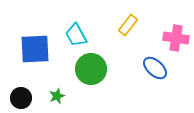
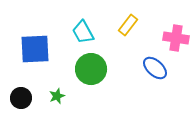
cyan trapezoid: moved 7 px right, 3 px up
